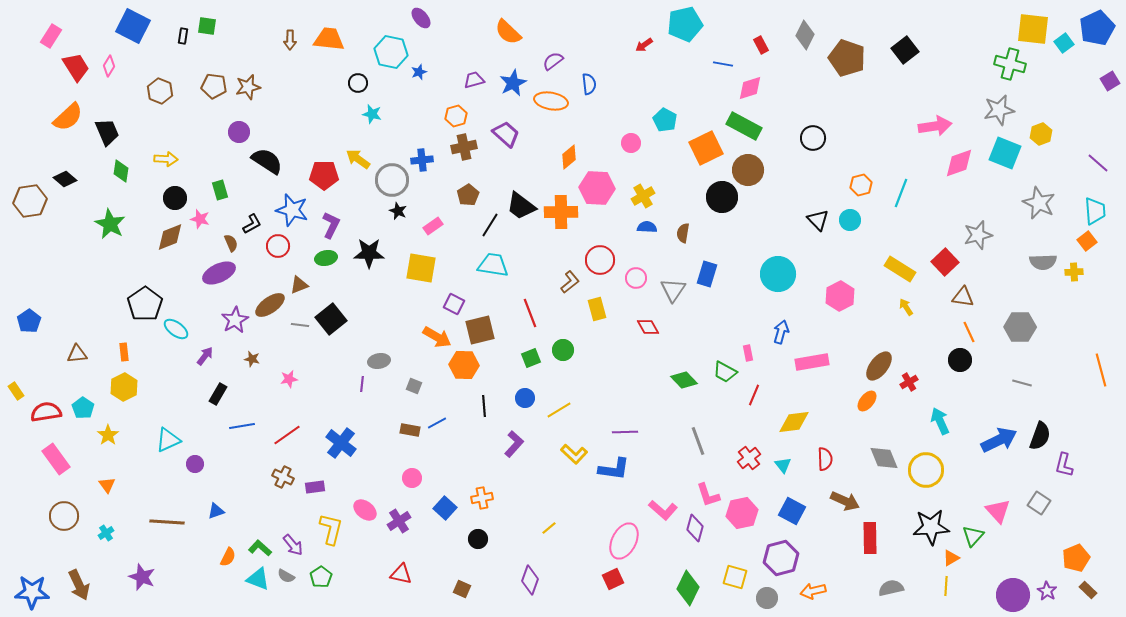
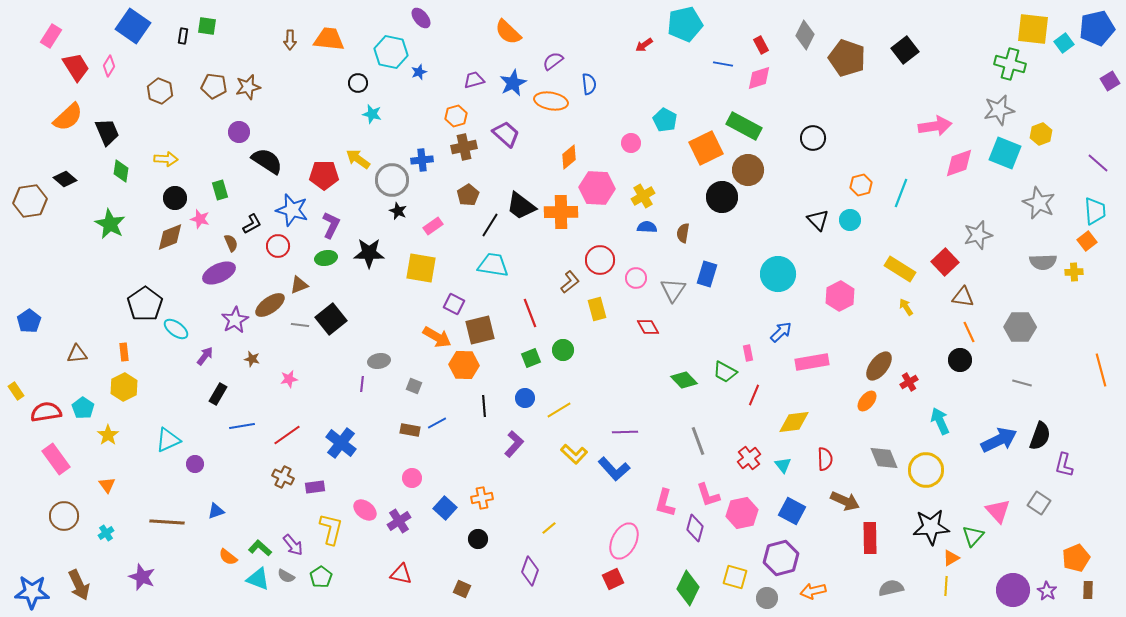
blue square at (133, 26): rotated 8 degrees clockwise
blue pentagon at (1097, 28): rotated 12 degrees clockwise
pink diamond at (750, 88): moved 9 px right, 10 px up
blue arrow at (781, 332): rotated 30 degrees clockwise
blue L-shape at (614, 469): rotated 40 degrees clockwise
pink L-shape at (663, 510): moved 2 px right, 7 px up; rotated 64 degrees clockwise
orange semicircle at (228, 557): rotated 102 degrees clockwise
purple diamond at (530, 580): moved 9 px up
brown rectangle at (1088, 590): rotated 48 degrees clockwise
purple circle at (1013, 595): moved 5 px up
